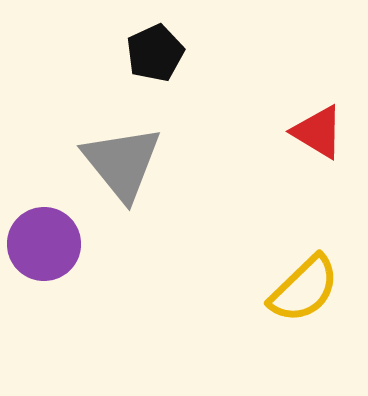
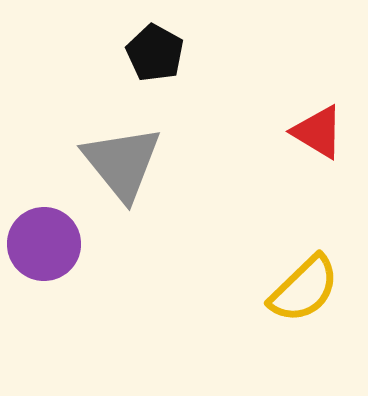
black pentagon: rotated 18 degrees counterclockwise
